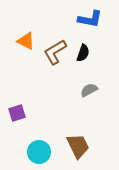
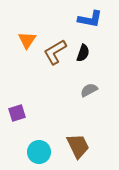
orange triangle: moved 1 px right, 1 px up; rotated 36 degrees clockwise
